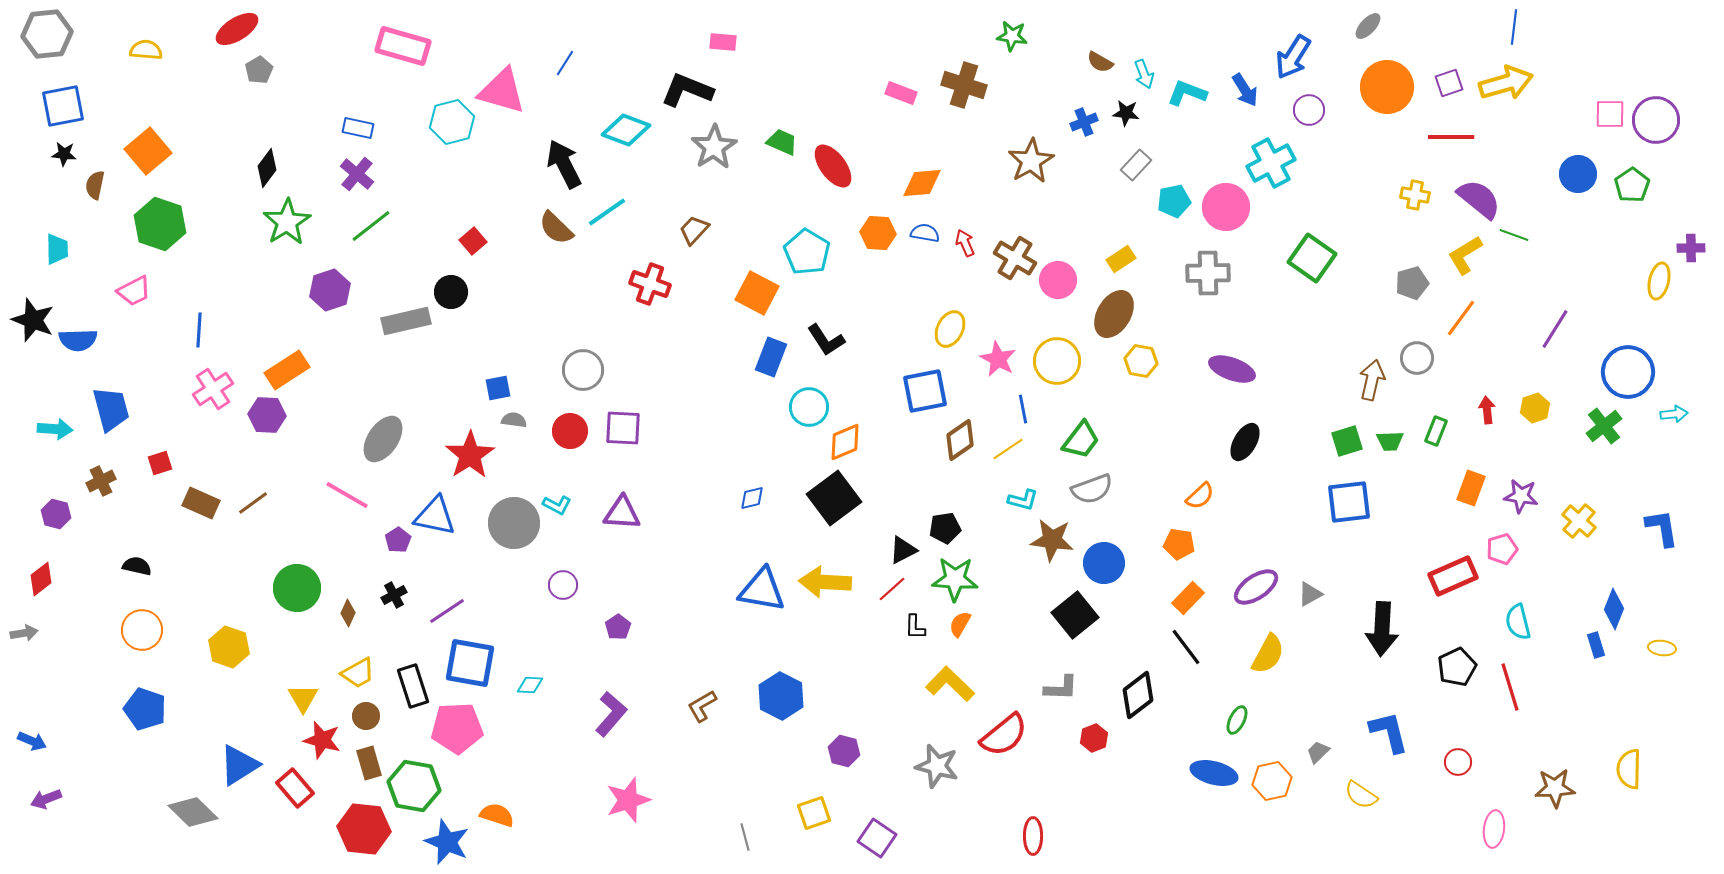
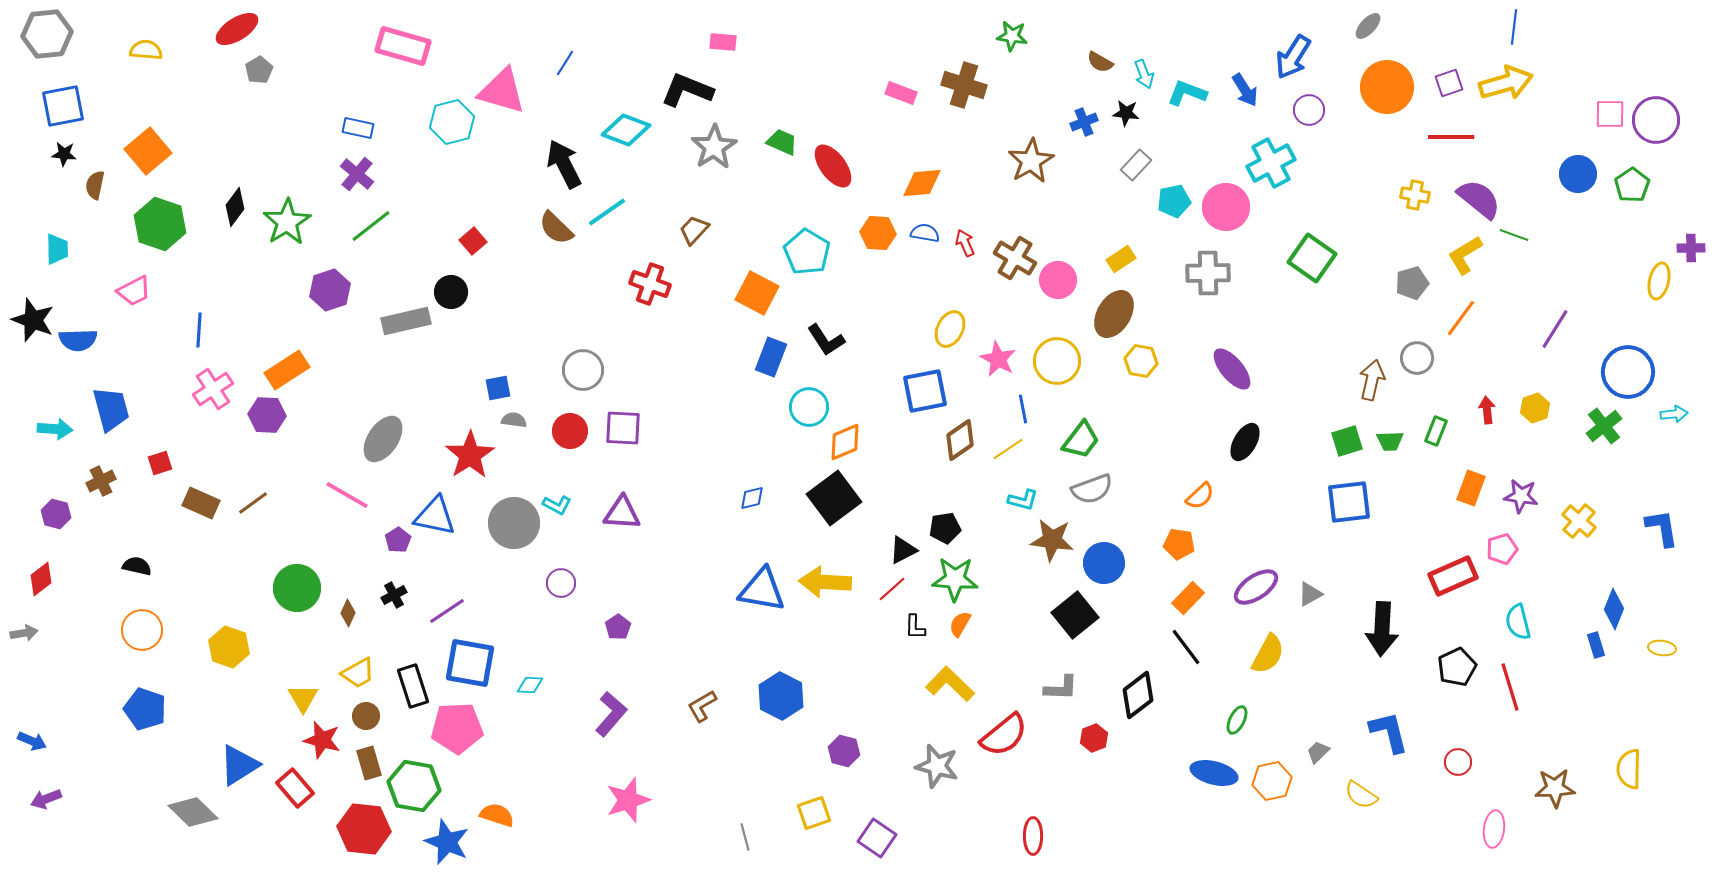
black diamond at (267, 168): moved 32 px left, 39 px down
purple ellipse at (1232, 369): rotated 30 degrees clockwise
purple circle at (563, 585): moved 2 px left, 2 px up
